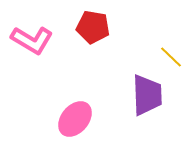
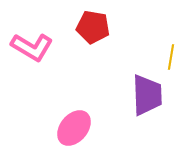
pink L-shape: moved 7 px down
yellow line: rotated 55 degrees clockwise
pink ellipse: moved 1 px left, 9 px down
